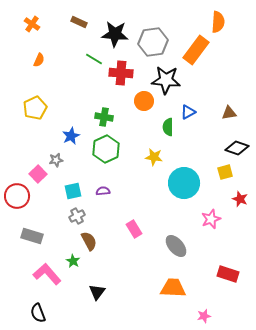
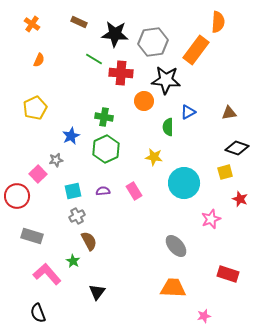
pink rectangle at (134, 229): moved 38 px up
